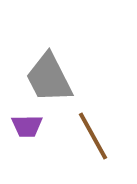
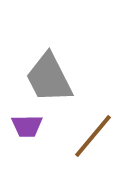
brown line: rotated 69 degrees clockwise
